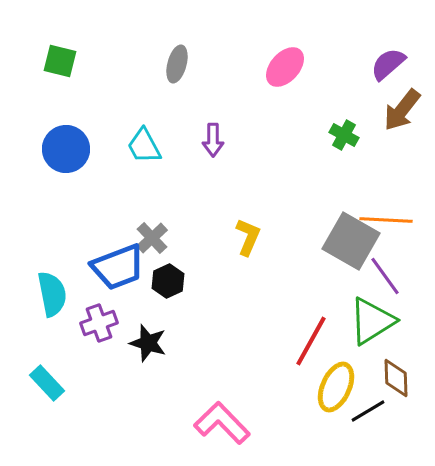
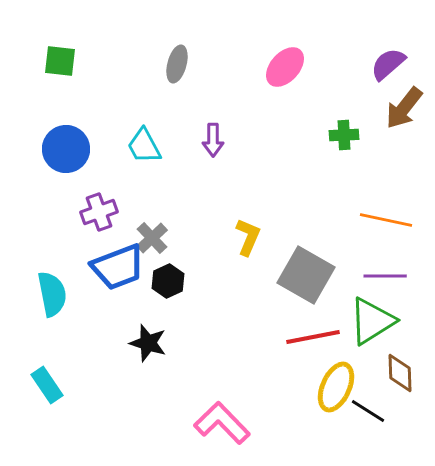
green square: rotated 8 degrees counterclockwise
brown arrow: moved 2 px right, 2 px up
green cross: rotated 32 degrees counterclockwise
orange line: rotated 9 degrees clockwise
gray square: moved 45 px left, 34 px down
purple line: rotated 54 degrees counterclockwise
purple cross: moved 111 px up
red line: moved 2 px right, 4 px up; rotated 50 degrees clockwise
brown diamond: moved 4 px right, 5 px up
cyan rectangle: moved 2 px down; rotated 9 degrees clockwise
black line: rotated 63 degrees clockwise
